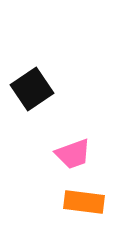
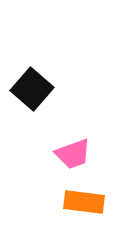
black square: rotated 15 degrees counterclockwise
